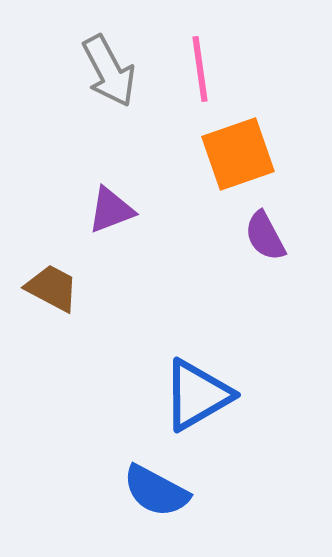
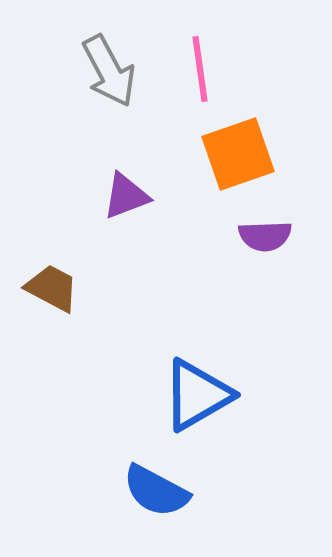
purple triangle: moved 15 px right, 14 px up
purple semicircle: rotated 64 degrees counterclockwise
